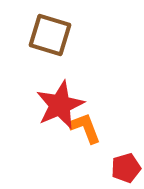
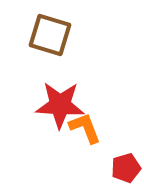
red star: rotated 27 degrees clockwise
